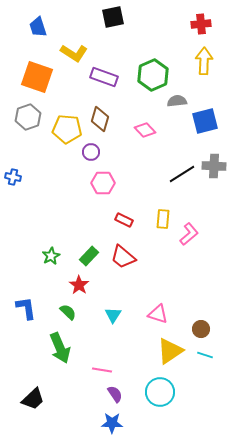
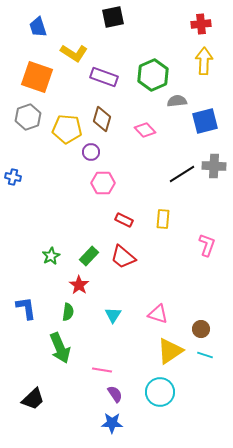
brown diamond: moved 2 px right
pink L-shape: moved 18 px right, 11 px down; rotated 30 degrees counterclockwise
green semicircle: rotated 54 degrees clockwise
